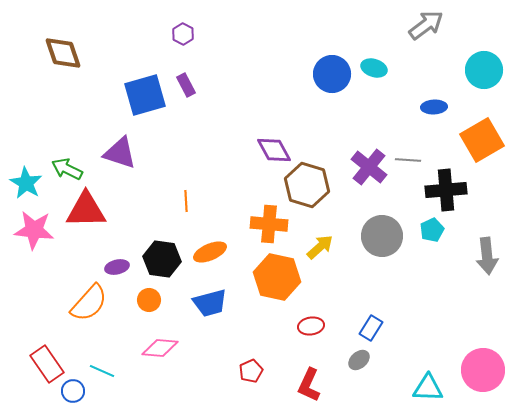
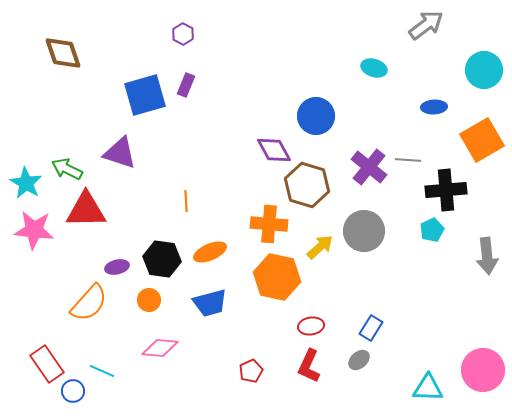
blue circle at (332, 74): moved 16 px left, 42 px down
purple rectangle at (186, 85): rotated 50 degrees clockwise
gray circle at (382, 236): moved 18 px left, 5 px up
red L-shape at (309, 385): moved 19 px up
